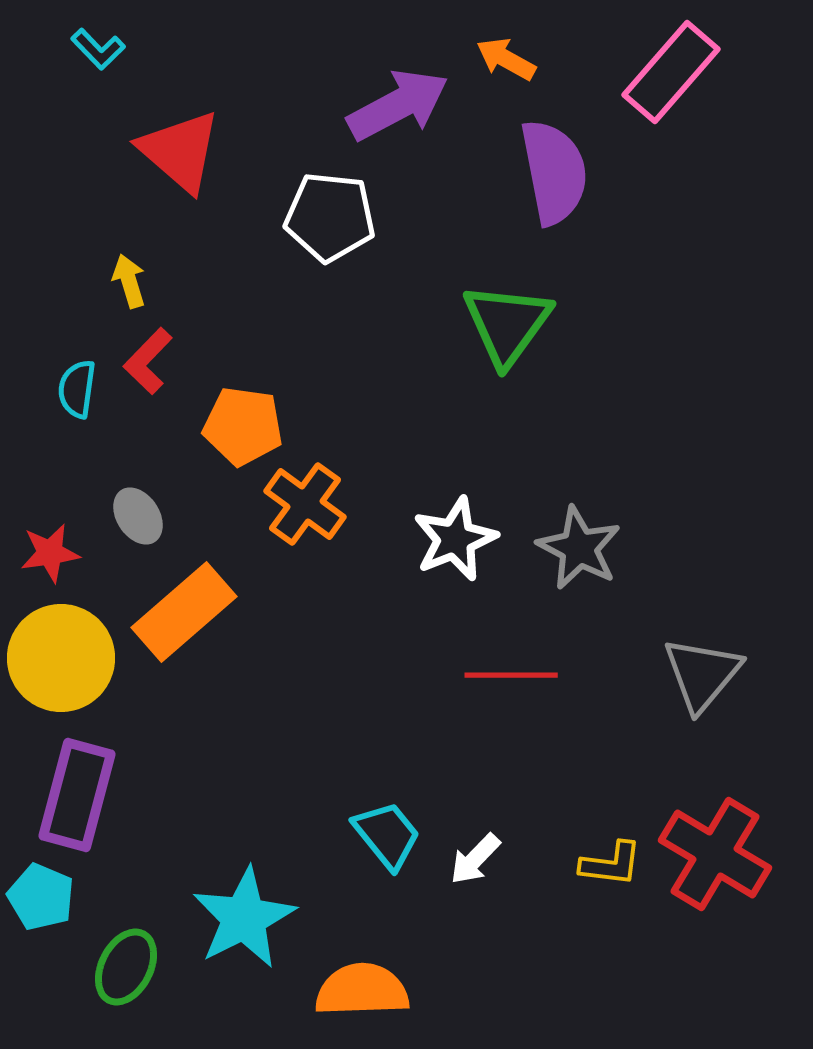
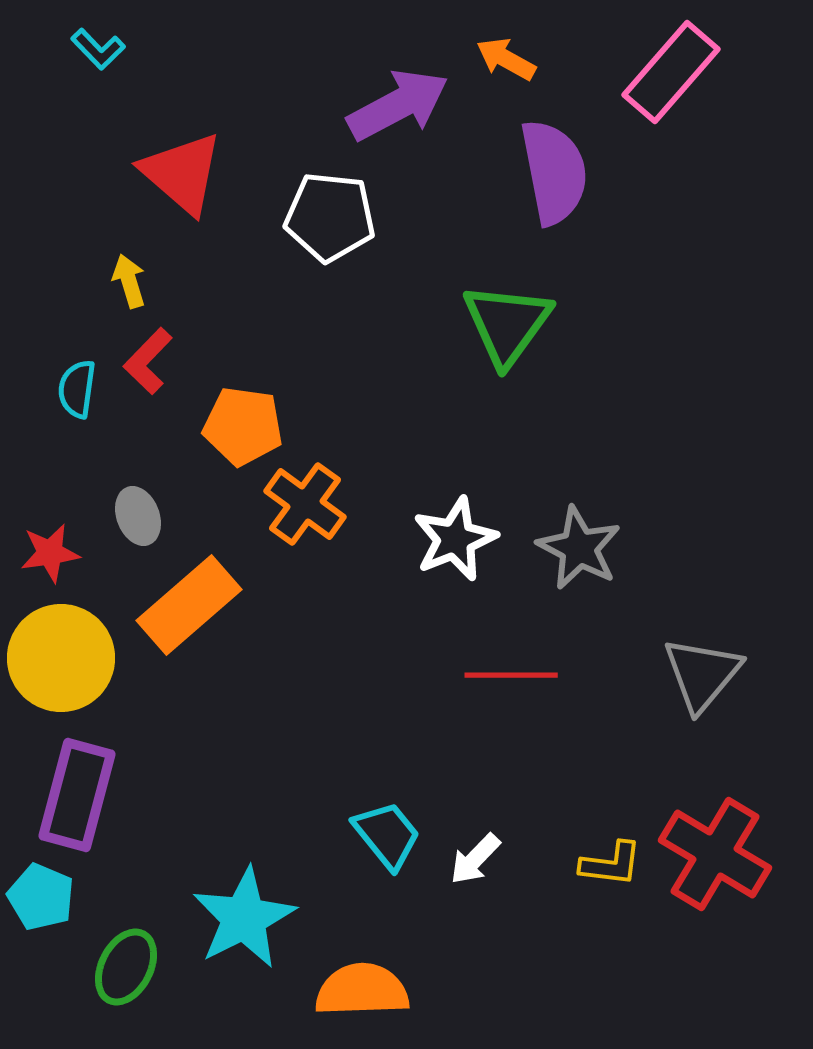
red triangle: moved 2 px right, 22 px down
gray ellipse: rotated 12 degrees clockwise
orange rectangle: moved 5 px right, 7 px up
